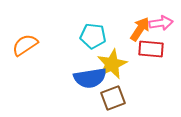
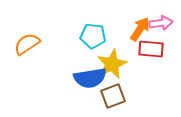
orange semicircle: moved 2 px right, 1 px up
brown square: moved 2 px up
